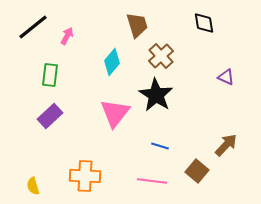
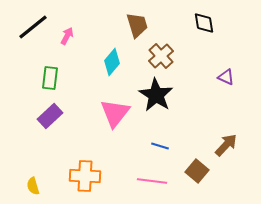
green rectangle: moved 3 px down
